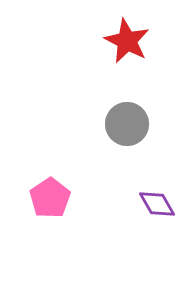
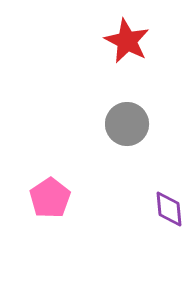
purple diamond: moved 12 px right, 5 px down; rotated 24 degrees clockwise
